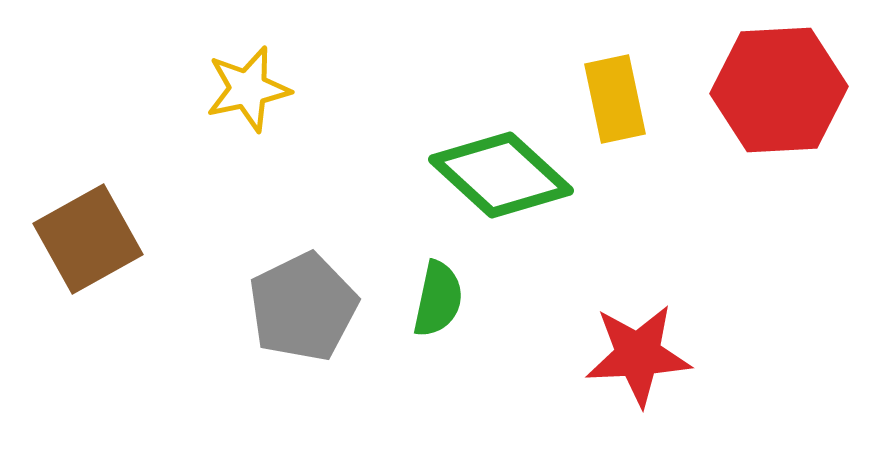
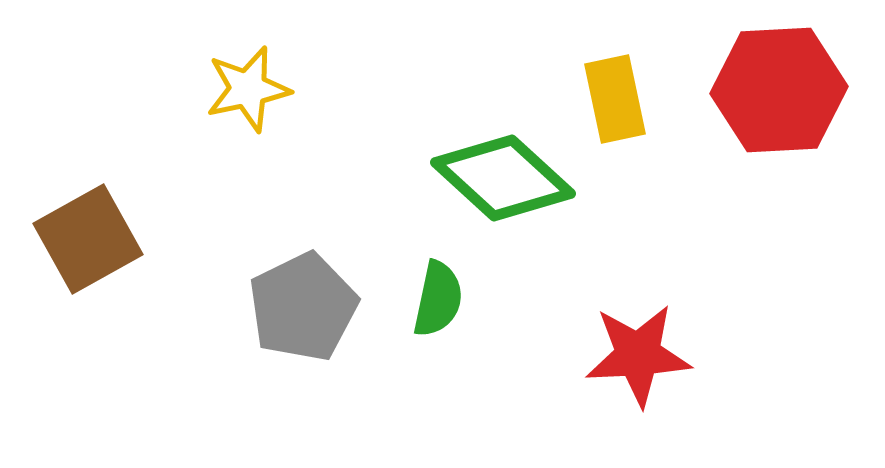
green diamond: moved 2 px right, 3 px down
